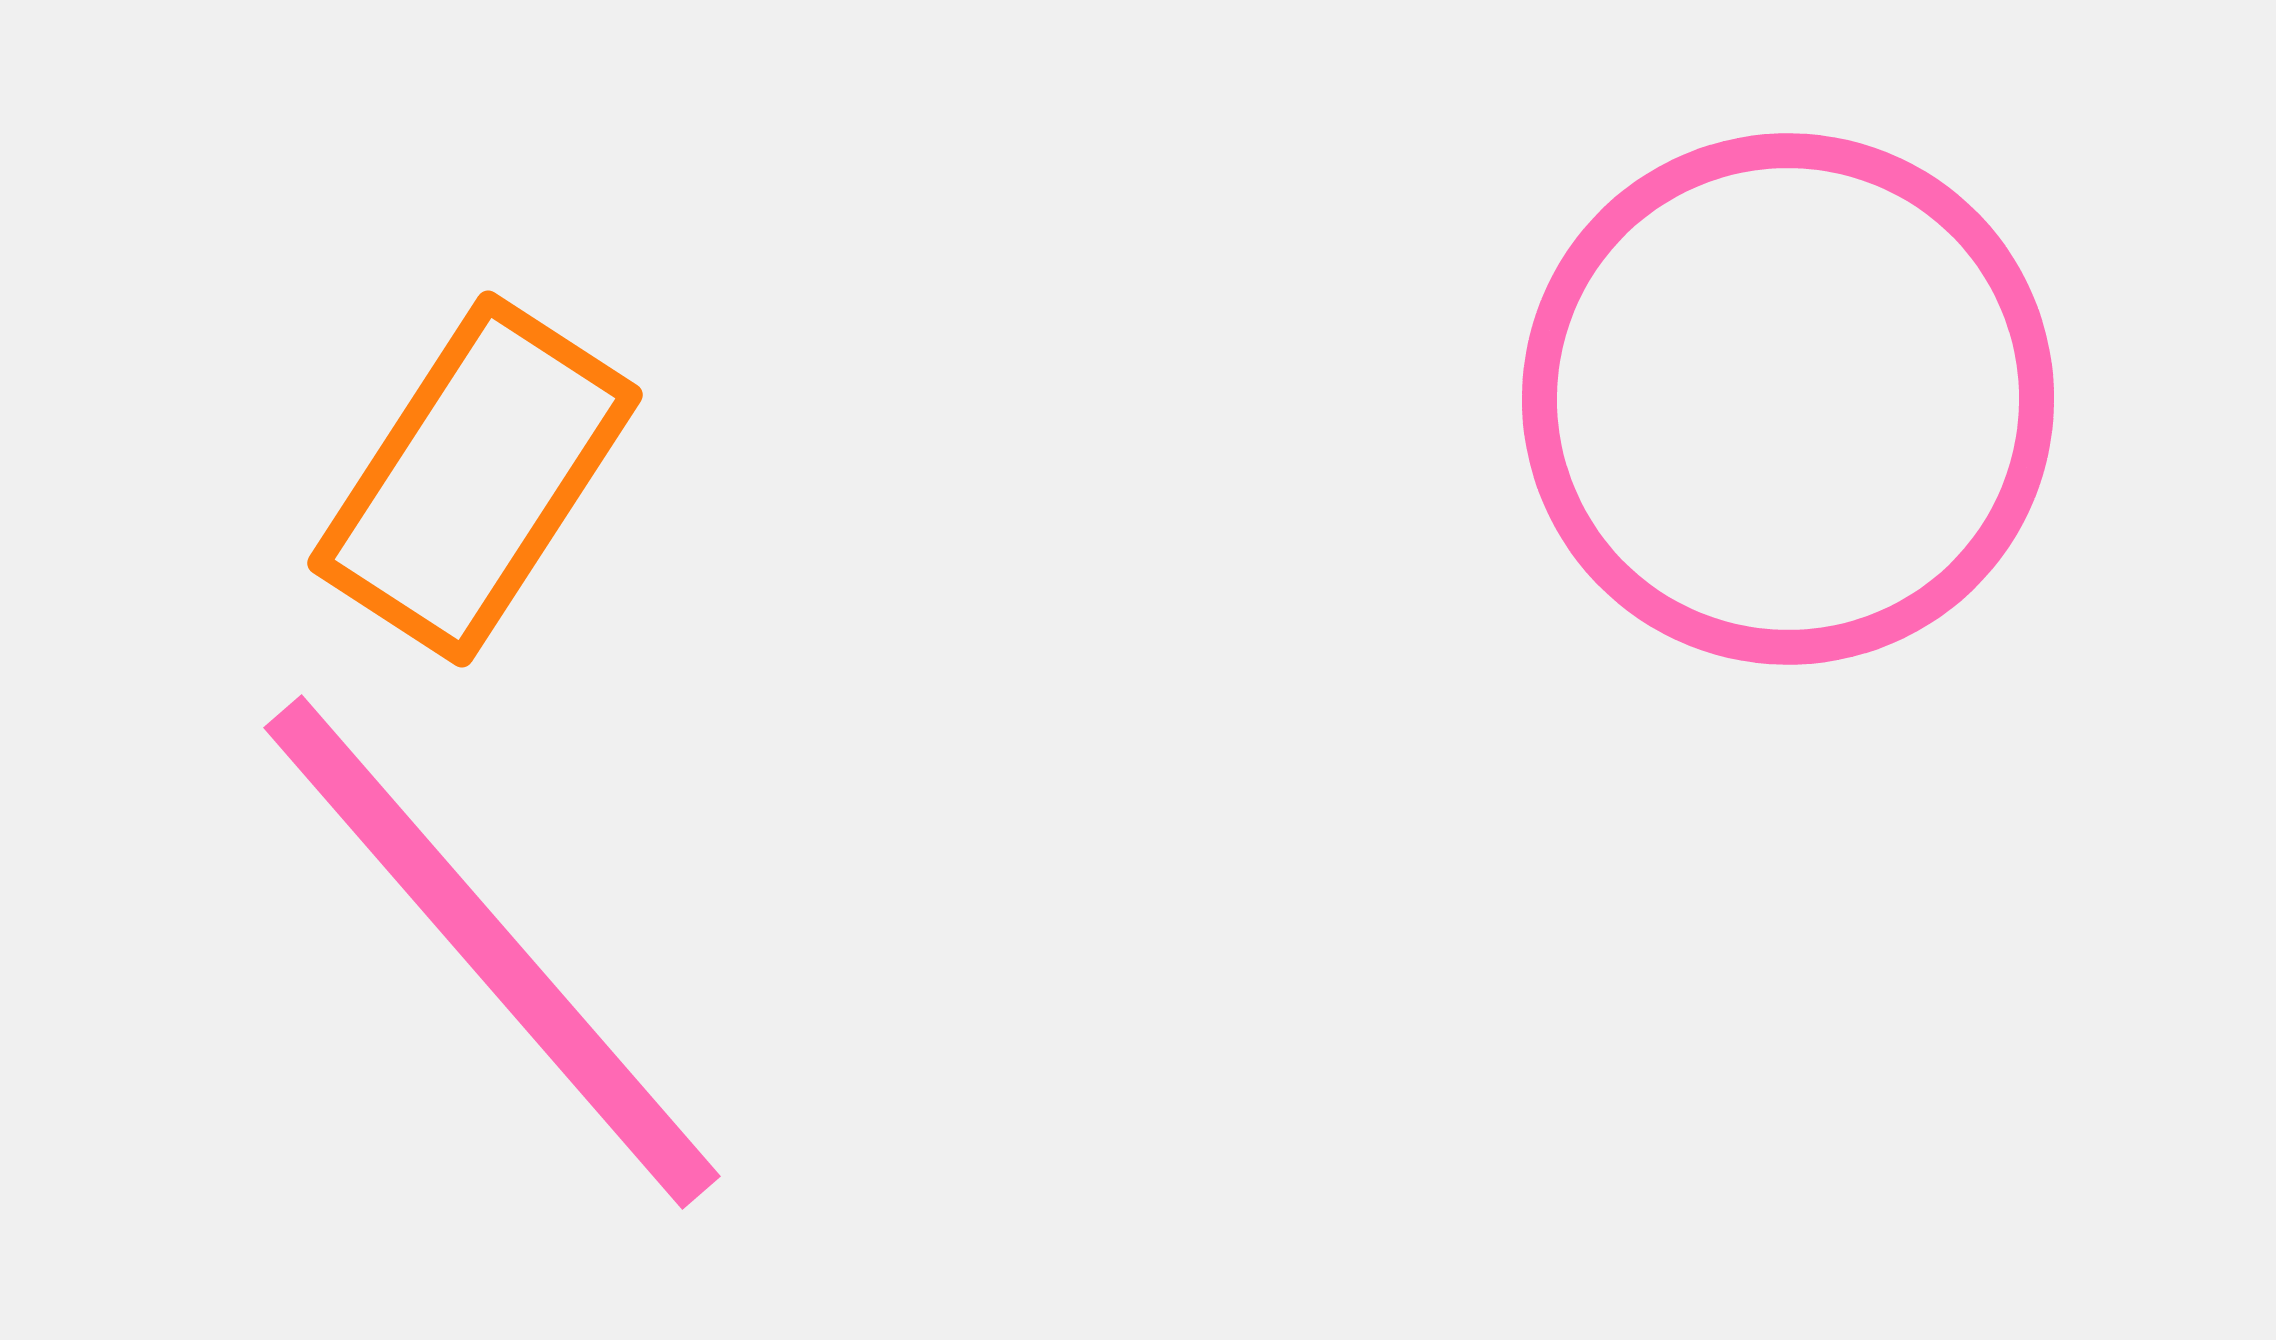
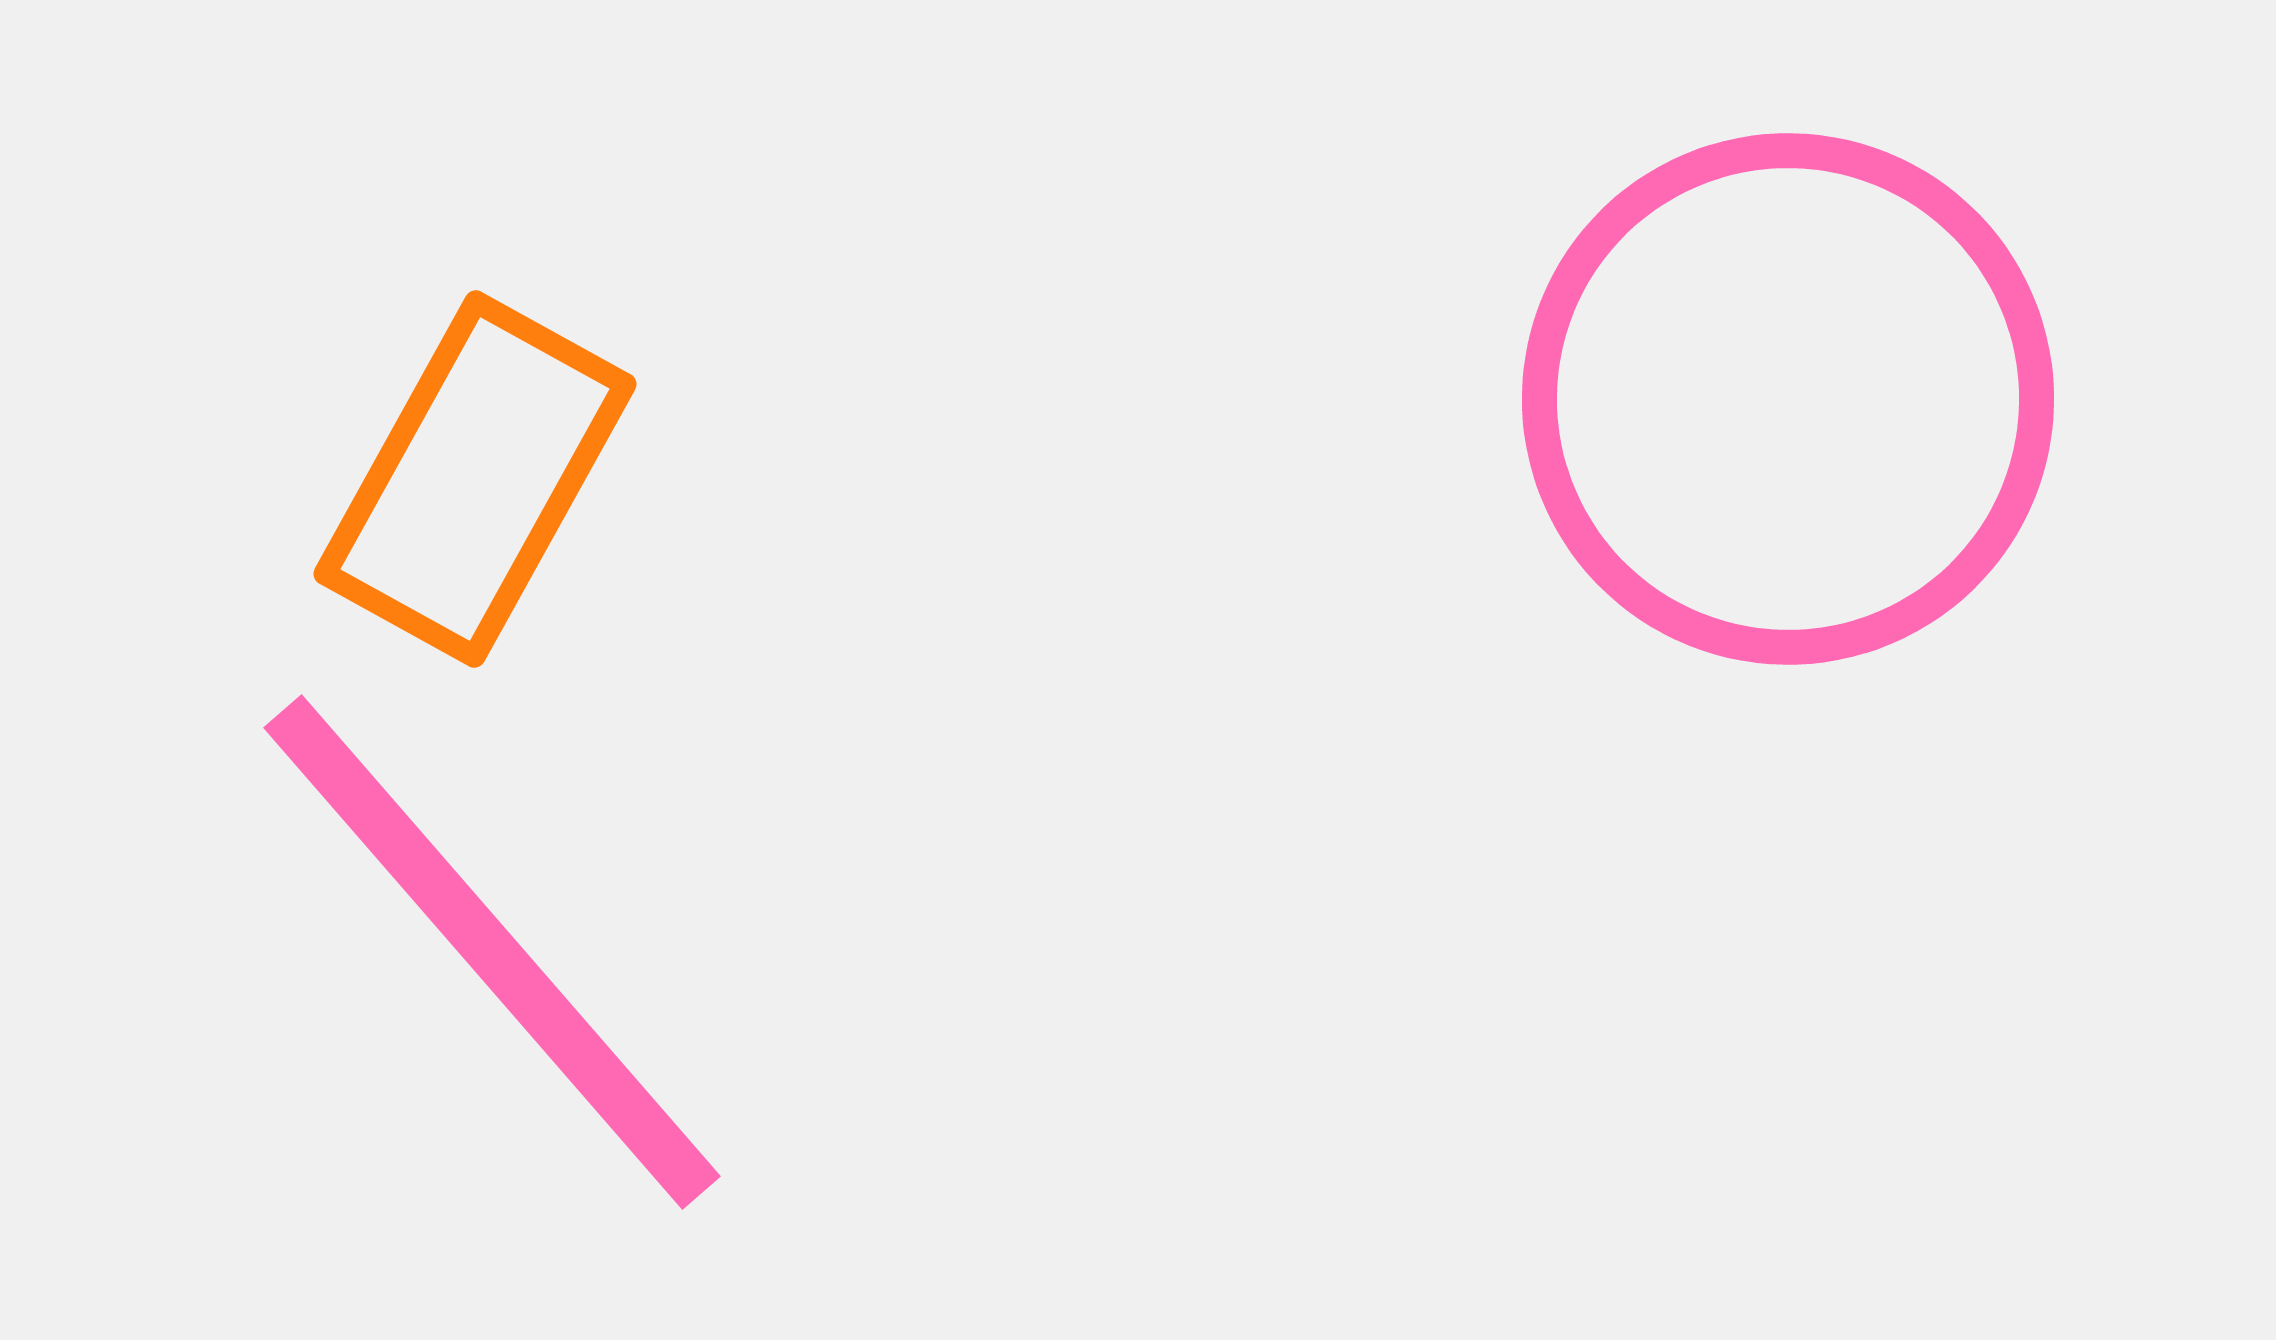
orange rectangle: rotated 4 degrees counterclockwise
